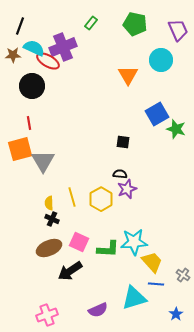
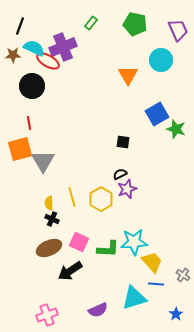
black semicircle: rotated 32 degrees counterclockwise
